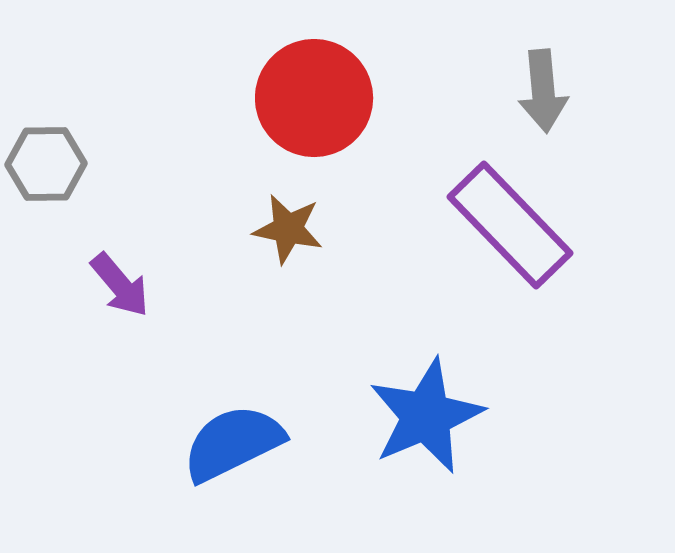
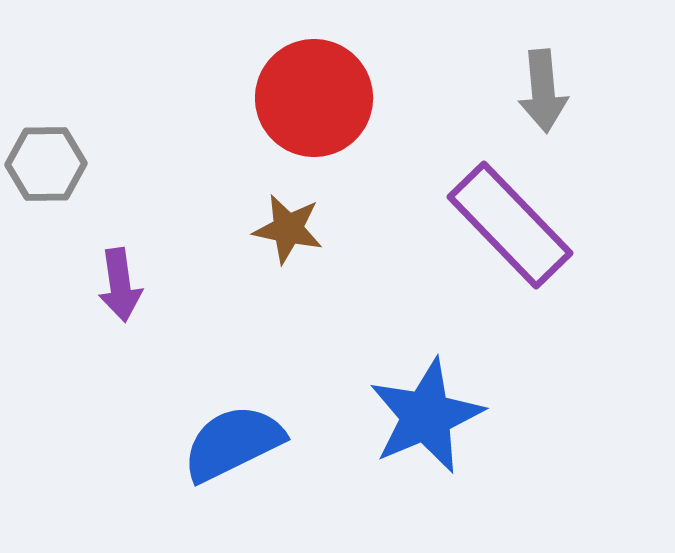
purple arrow: rotated 32 degrees clockwise
